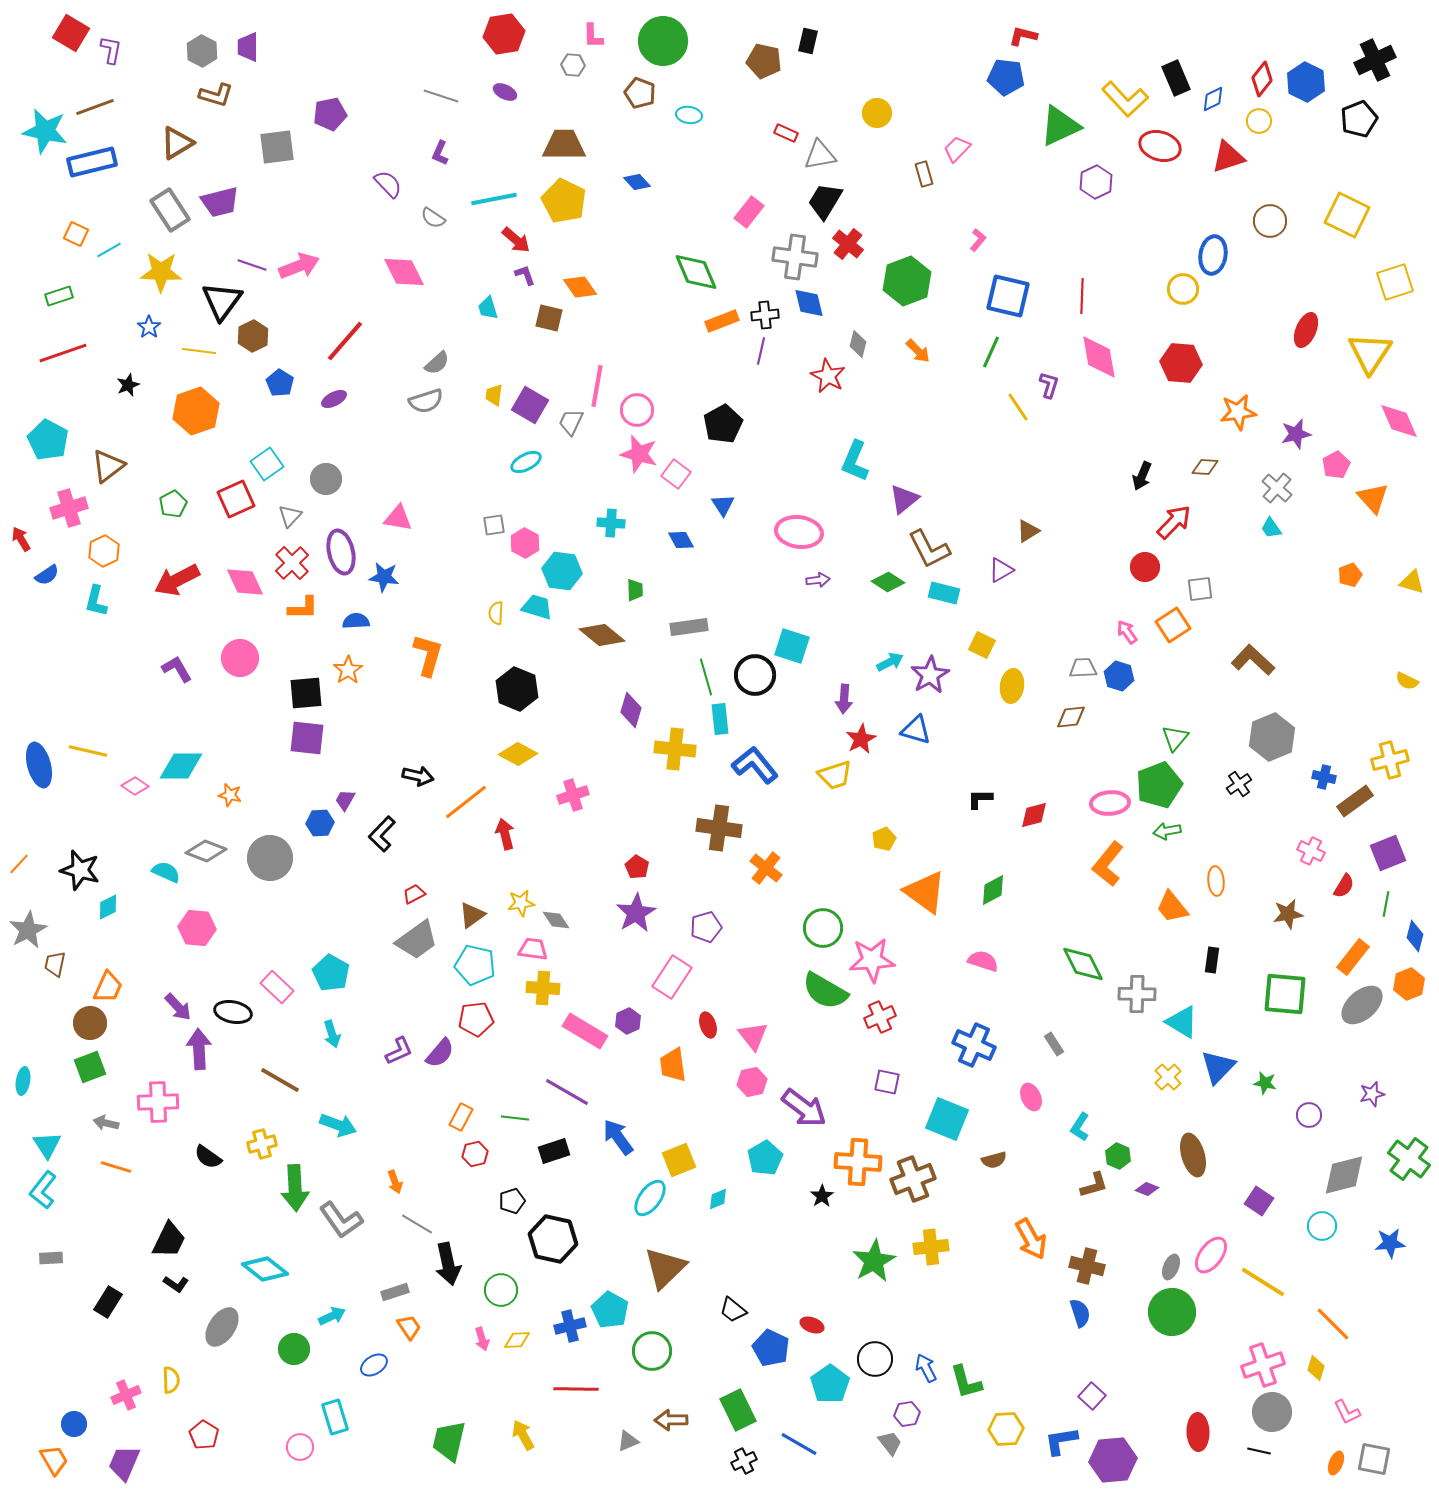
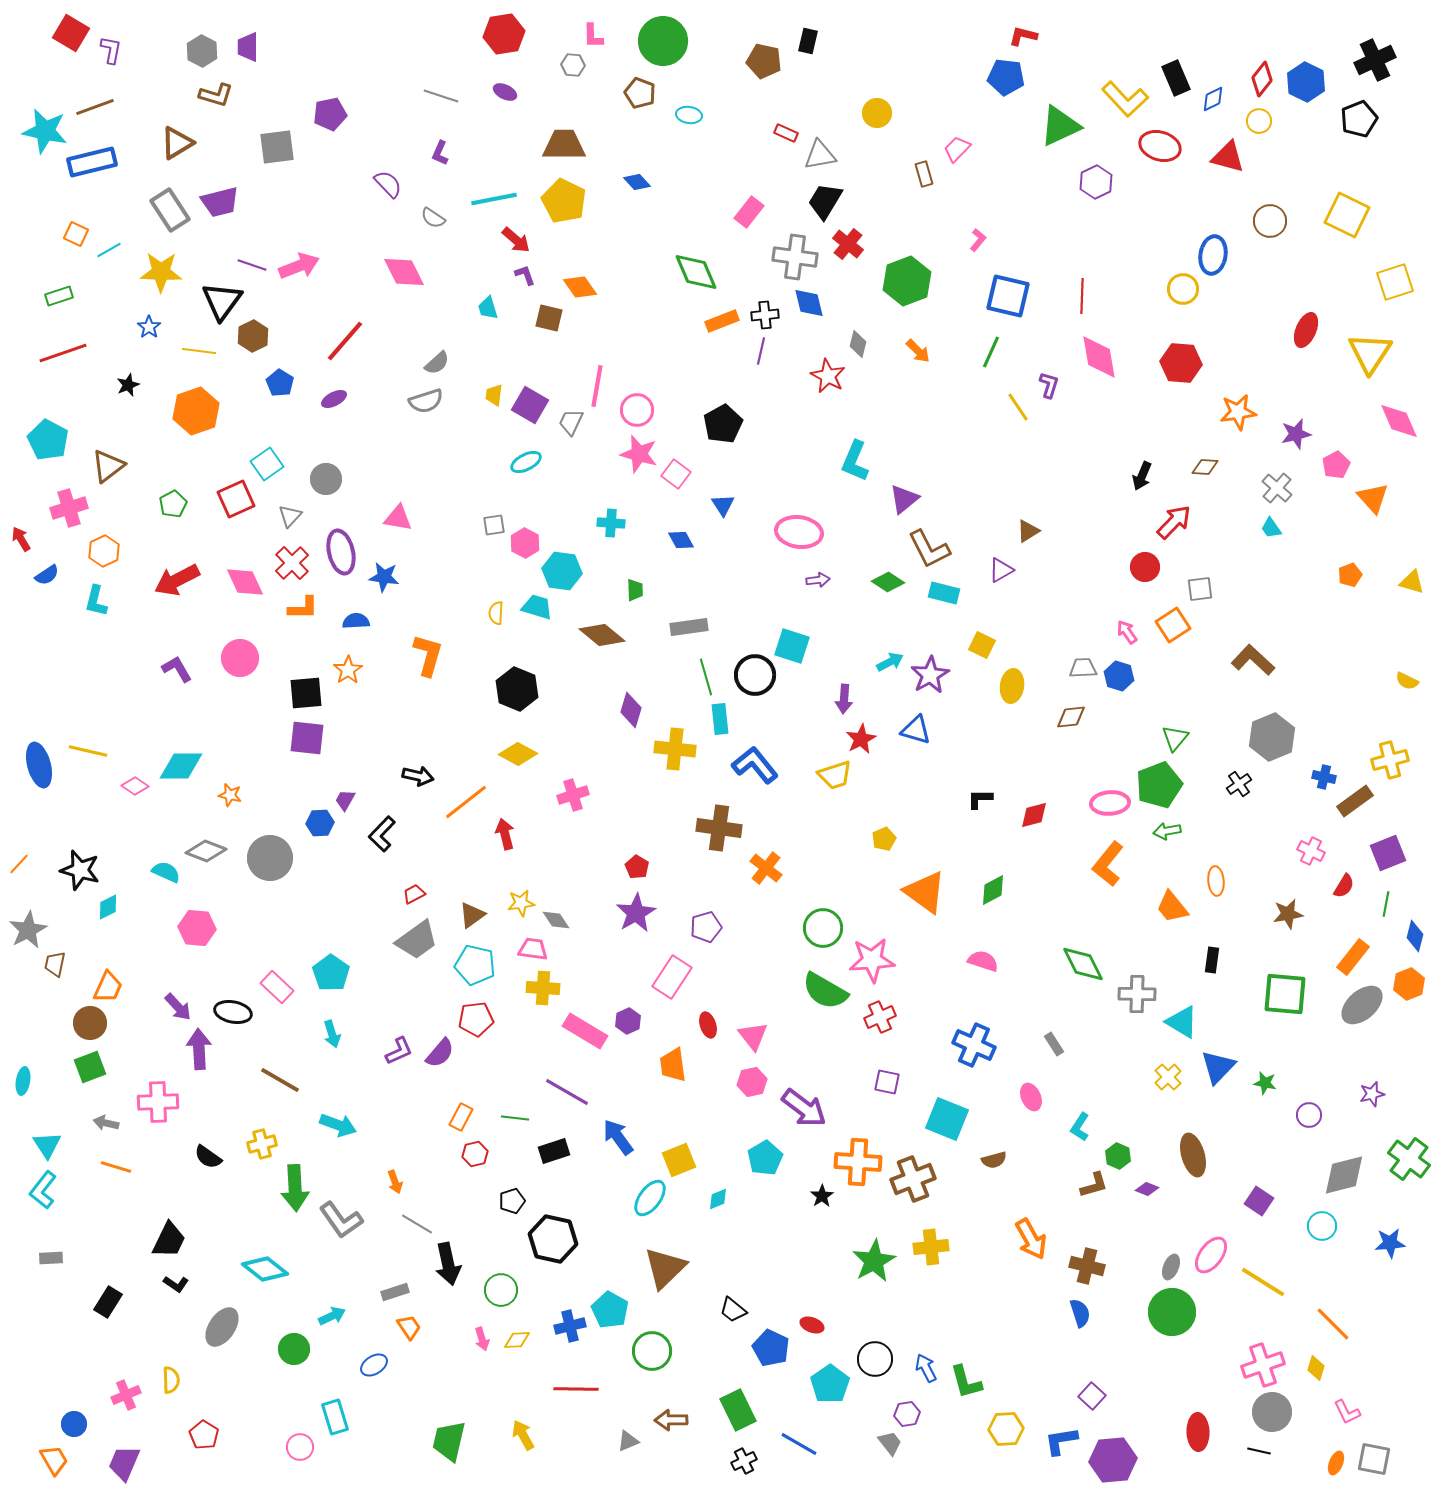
red triangle at (1228, 157): rotated 33 degrees clockwise
cyan pentagon at (331, 973): rotated 6 degrees clockwise
